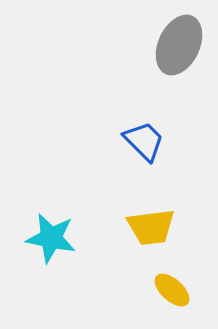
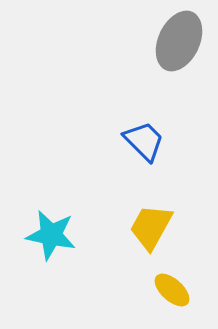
gray ellipse: moved 4 px up
yellow trapezoid: rotated 126 degrees clockwise
cyan star: moved 3 px up
